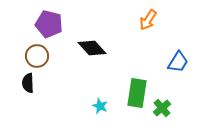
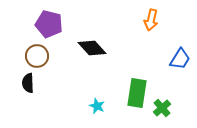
orange arrow: moved 3 px right; rotated 20 degrees counterclockwise
blue trapezoid: moved 2 px right, 3 px up
cyan star: moved 3 px left
